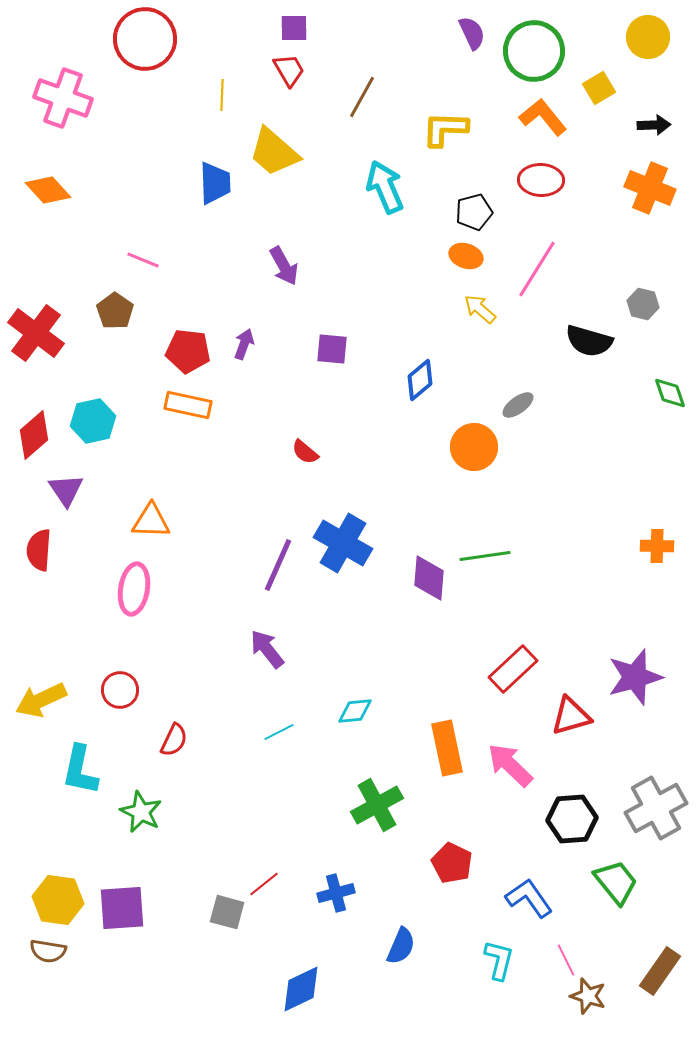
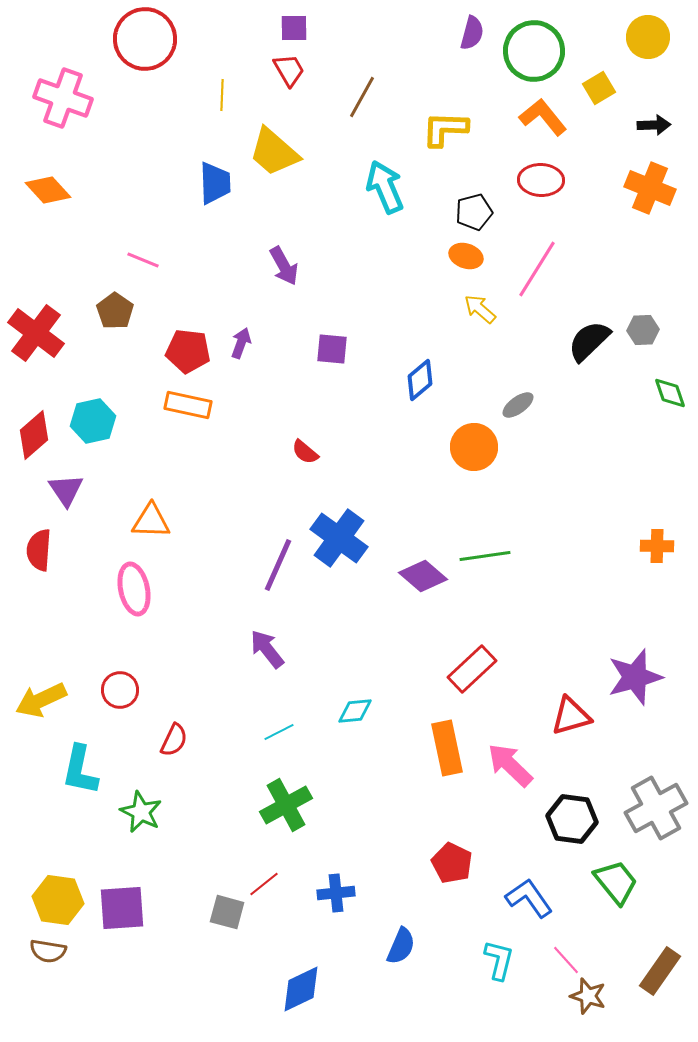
purple semicircle at (472, 33): rotated 40 degrees clockwise
gray hexagon at (643, 304): moved 26 px down; rotated 16 degrees counterclockwise
black semicircle at (589, 341): rotated 120 degrees clockwise
purple arrow at (244, 344): moved 3 px left, 1 px up
blue cross at (343, 543): moved 4 px left, 5 px up; rotated 6 degrees clockwise
purple diamond at (429, 578): moved 6 px left, 2 px up; rotated 54 degrees counterclockwise
pink ellipse at (134, 589): rotated 21 degrees counterclockwise
red rectangle at (513, 669): moved 41 px left
green cross at (377, 805): moved 91 px left
black hexagon at (572, 819): rotated 12 degrees clockwise
blue cross at (336, 893): rotated 9 degrees clockwise
pink line at (566, 960): rotated 16 degrees counterclockwise
